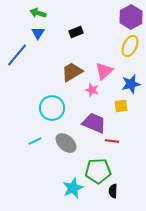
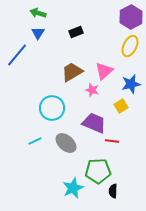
yellow square: rotated 24 degrees counterclockwise
